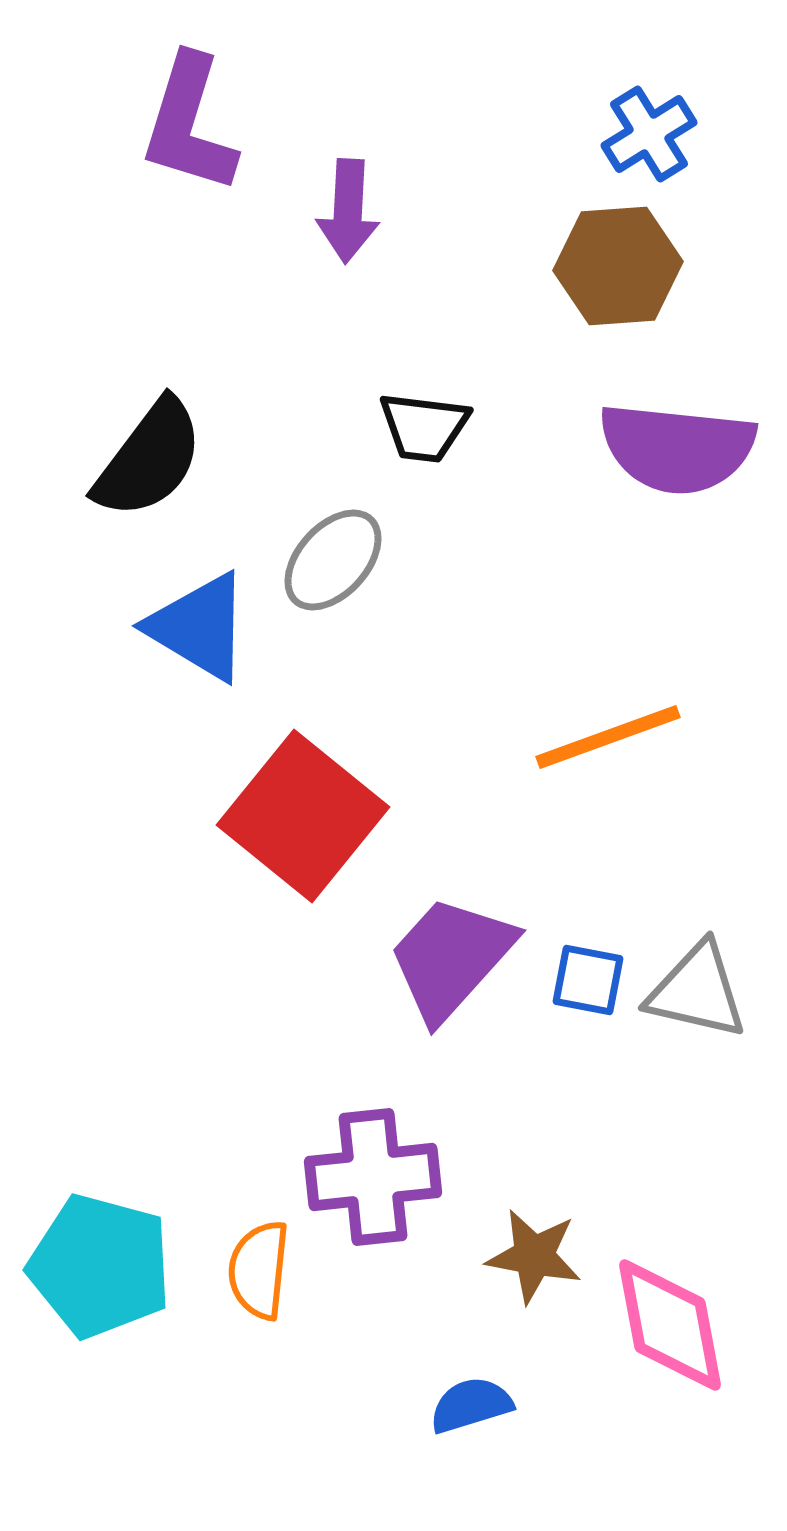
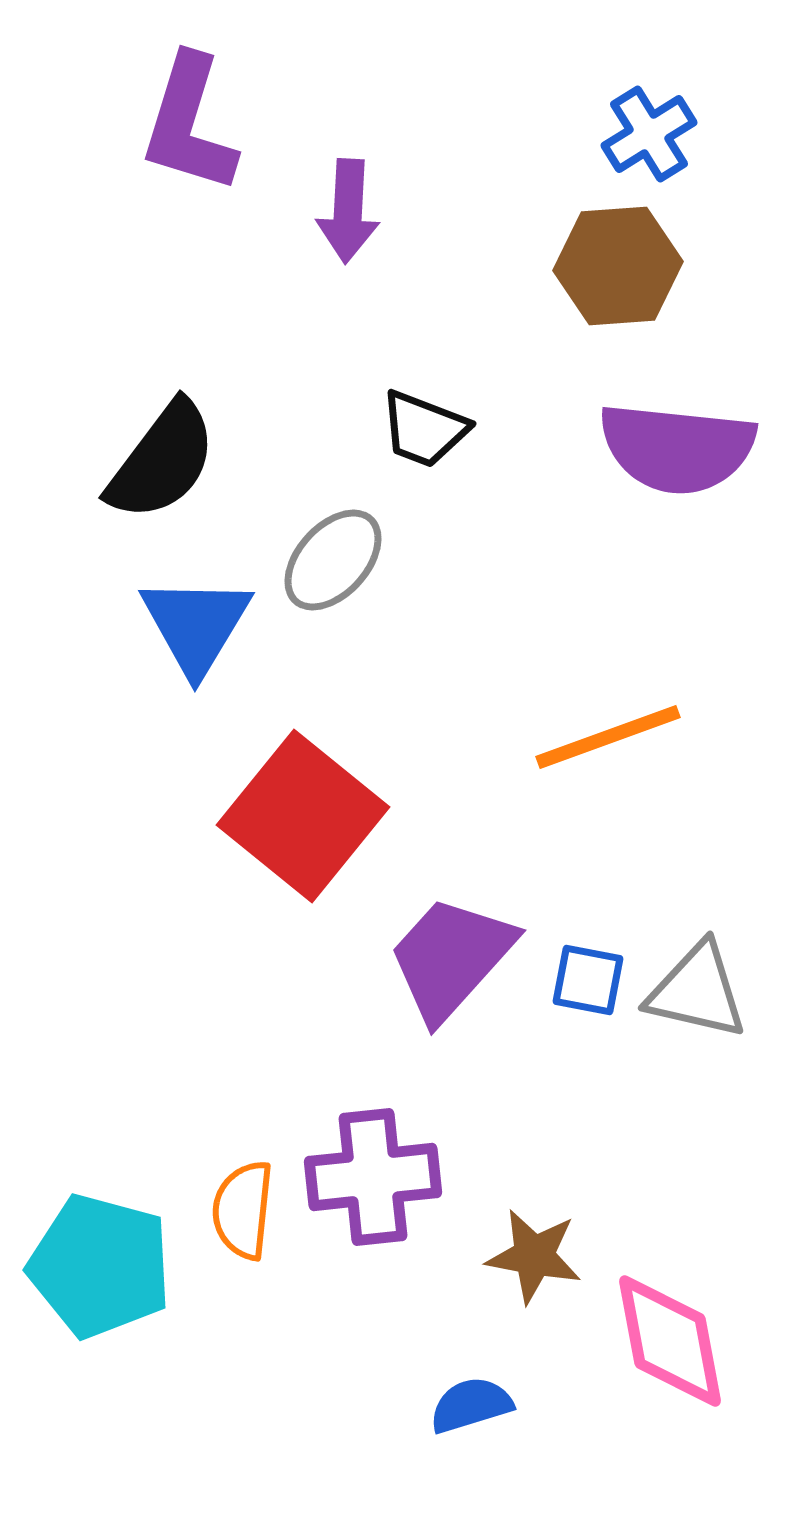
black trapezoid: moved 2 px down; rotated 14 degrees clockwise
black semicircle: moved 13 px right, 2 px down
blue triangle: moved 3 px left, 2 px up; rotated 30 degrees clockwise
orange semicircle: moved 16 px left, 60 px up
pink diamond: moved 16 px down
